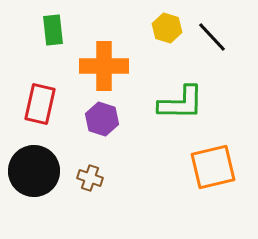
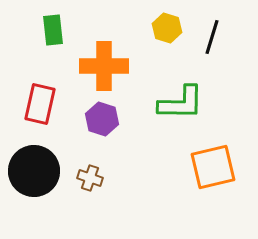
black line: rotated 60 degrees clockwise
